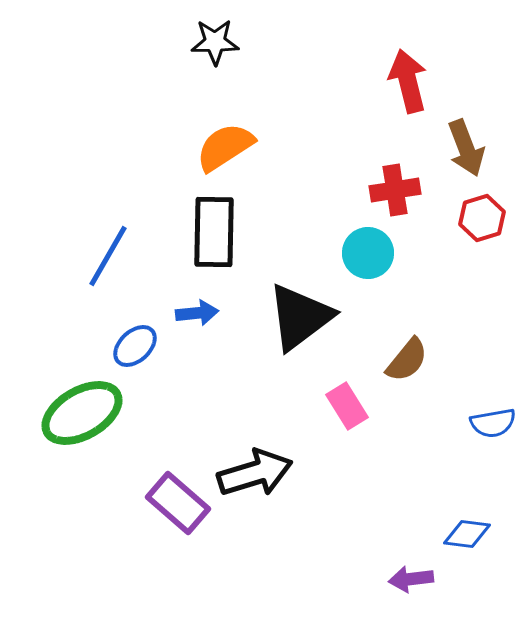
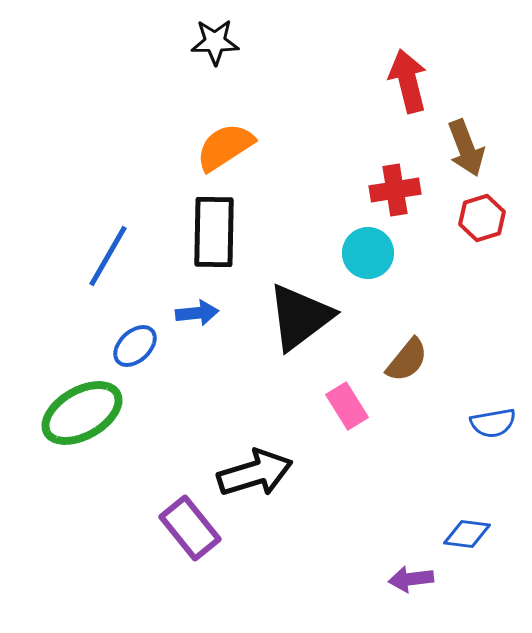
purple rectangle: moved 12 px right, 25 px down; rotated 10 degrees clockwise
